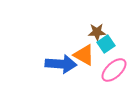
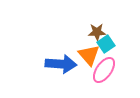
orange triangle: moved 5 px right; rotated 20 degrees clockwise
pink ellipse: moved 10 px left; rotated 12 degrees counterclockwise
